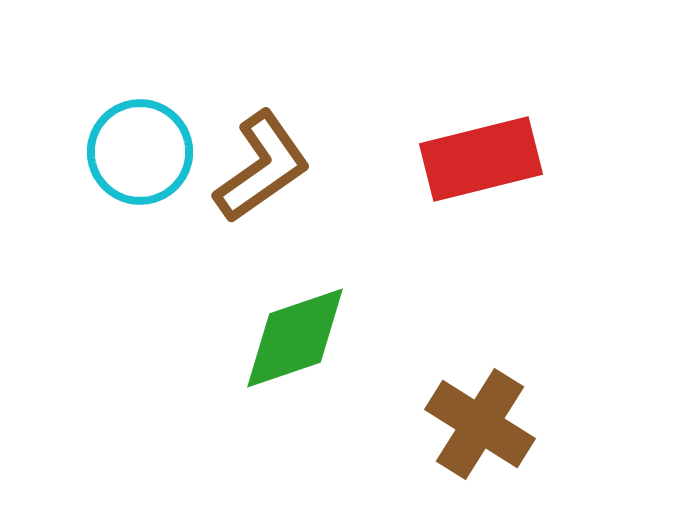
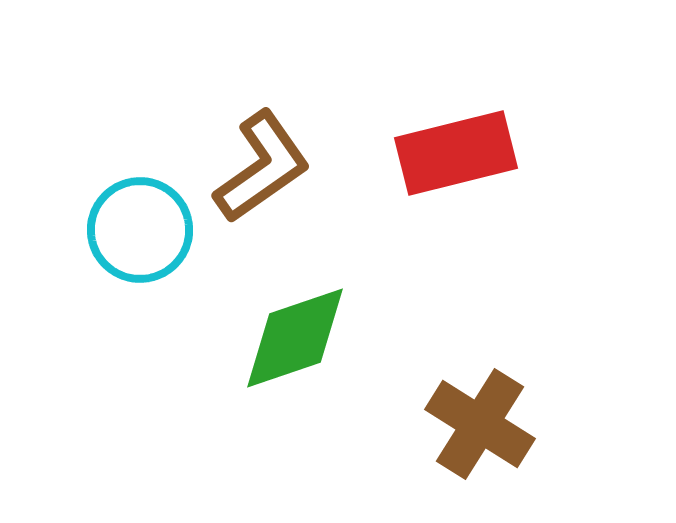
cyan circle: moved 78 px down
red rectangle: moved 25 px left, 6 px up
